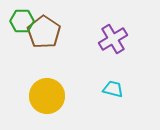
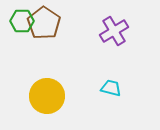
brown pentagon: moved 9 px up
purple cross: moved 1 px right, 8 px up
cyan trapezoid: moved 2 px left, 1 px up
